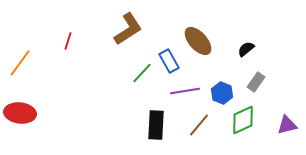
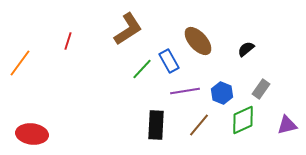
green line: moved 4 px up
gray rectangle: moved 5 px right, 7 px down
red ellipse: moved 12 px right, 21 px down
